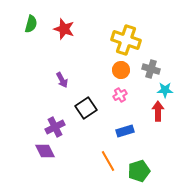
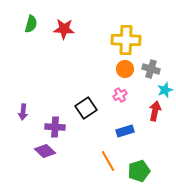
red star: rotated 15 degrees counterclockwise
yellow cross: rotated 16 degrees counterclockwise
orange circle: moved 4 px right, 1 px up
purple arrow: moved 39 px left, 32 px down; rotated 35 degrees clockwise
cyan star: rotated 21 degrees counterclockwise
red arrow: moved 3 px left; rotated 12 degrees clockwise
purple cross: rotated 30 degrees clockwise
purple diamond: rotated 20 degrees counterclockwise
